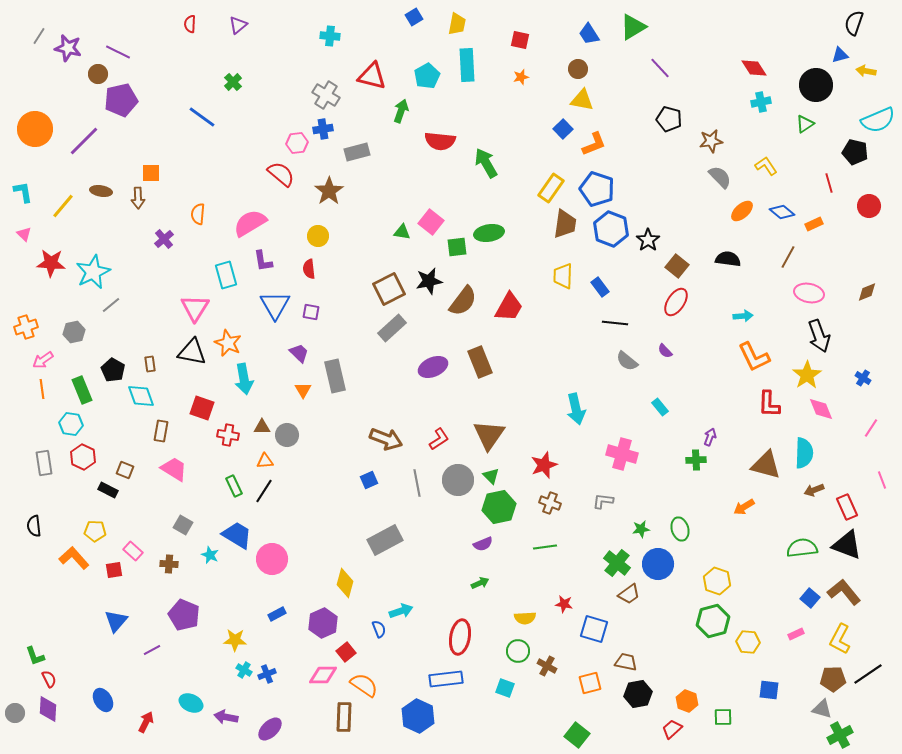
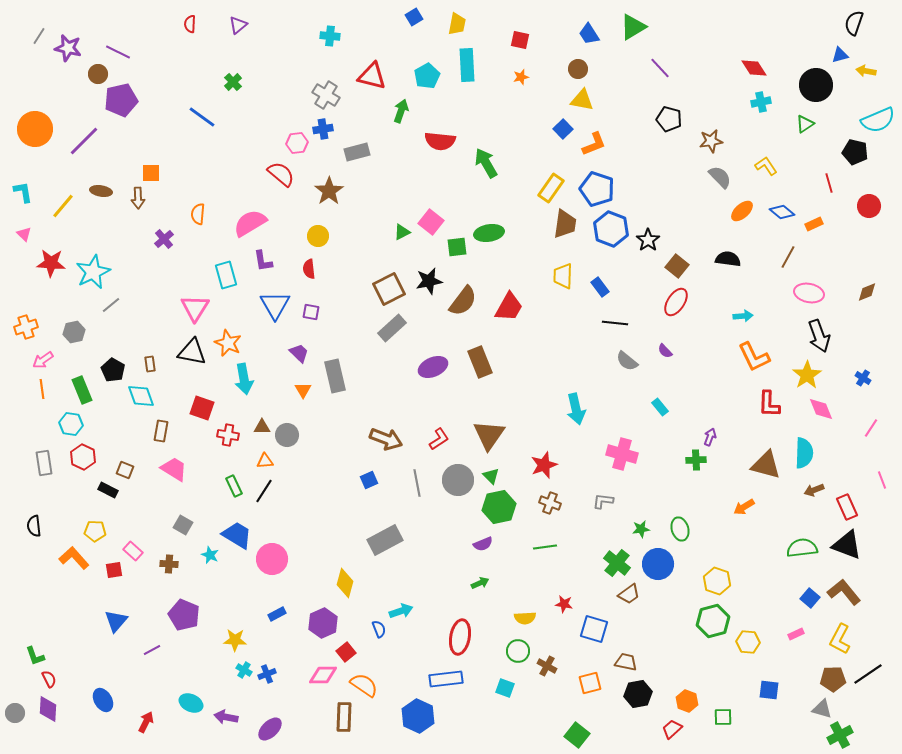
green triangle at (402, 232): rotated 36 degrees counterclockwise
